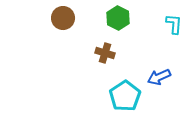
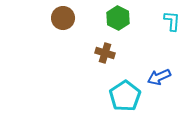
cyan L-shape: moved 2 px left, 3 px up
